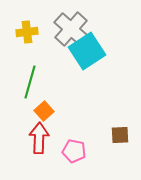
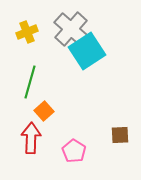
yellow cross: rotated 15 degrees counterclockwise
red arrow: moved 8 px left
pink pentagon: rotated 20 degrees clockwise
